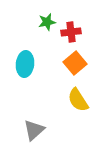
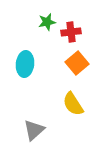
orange square: moved 2 px right
yellow semicircle: moved 5 px left, 4 px down
